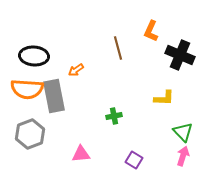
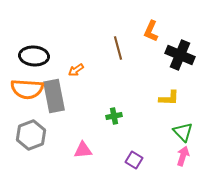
yellow L-shape: moved 5 px right
gray hexagon: moved 1 px right, 1 px down
pink triangle: moved 2 px right, 4 px up
